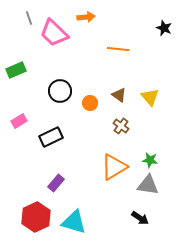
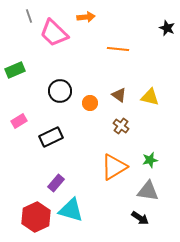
gray line: moved 2 px up
black star: moved 3 px right
green rectangle: moved 1 px left
yellow triangle: rotated 36 degrees counterclockwise
green star: rotated 21 degrees counterclockwise
gray triangle: moved 6 px down
cyan triangle: moved 3 px left, 12 px up
